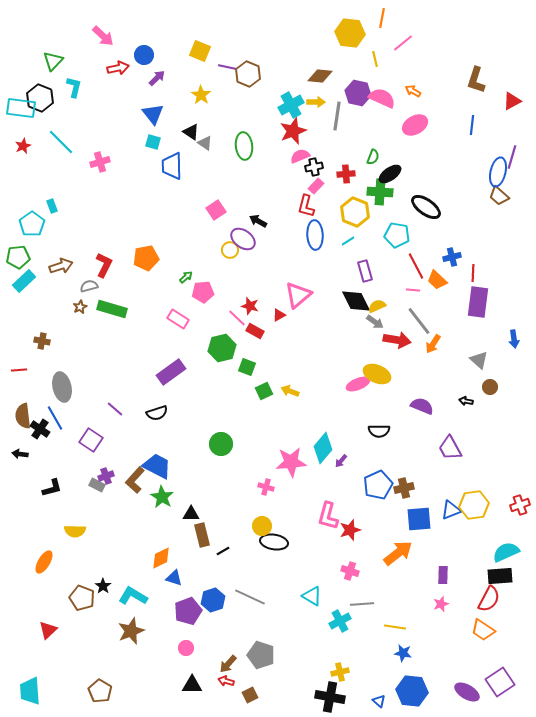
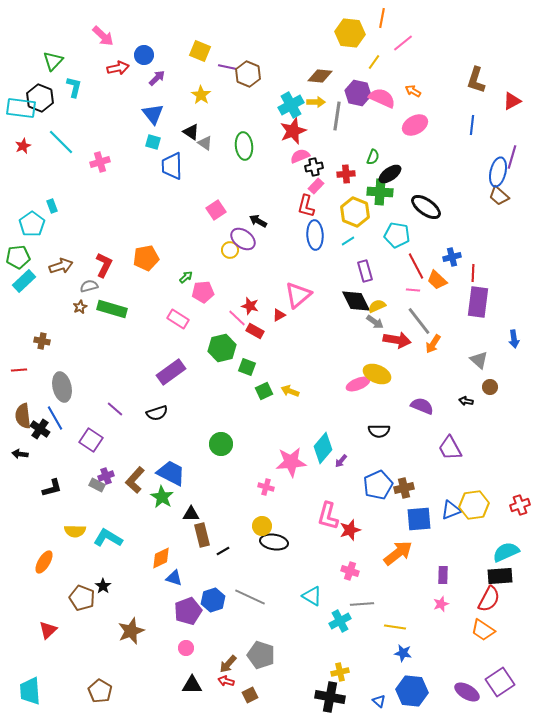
yellow line at (375, 59): moved 1 px left, 3 px down; rotated 49 degrees clockwise
blue trapezoid at (157, 466): moved 14 px right, 7 px down
cyan L-shape at (133, 596): moved 25 px left, 58 px up
